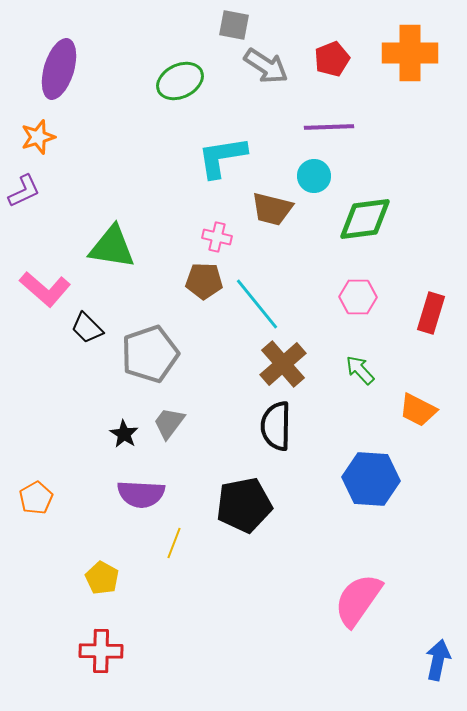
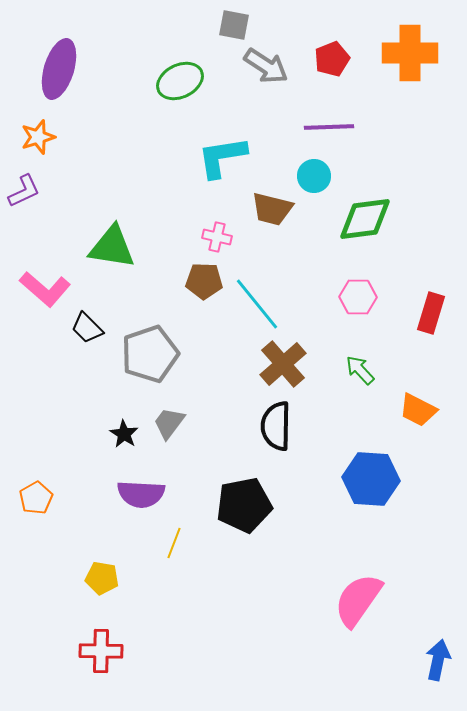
yellow pentagon: rotated 20 degrees counterclockwise
